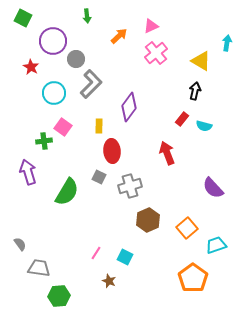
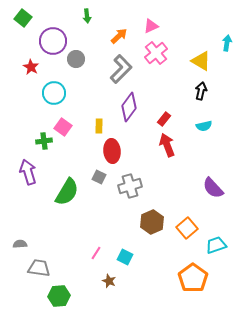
green square: rotated 12 degrees clockwise
gray L-shape: moved 30 px right, 15 px up
black arrow: moved 6 px right
red rectangle: moved 18 px left
cyan semicircle: rotated 28 degrees counterclockwise
red arrow: moved 8 px up
brown hexagon: moved 4 px right, 2 px down
gray semicircle: rotated 56 degrees counterclockwise
